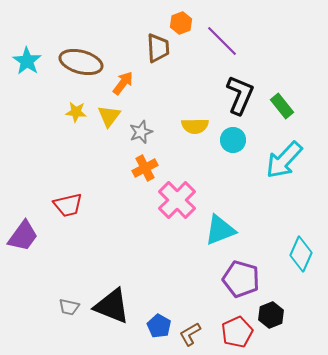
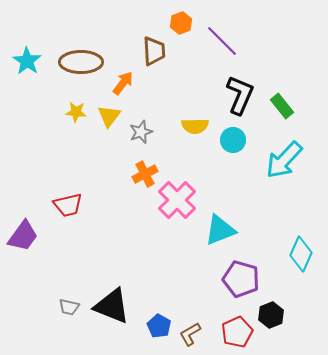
brown trapezoid: moved 4 px left, 3 px down
brown ellipse: rotated 15 degrees counterclockwise
orange cross: moved 6 px down
